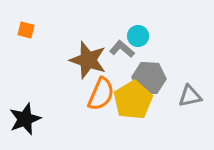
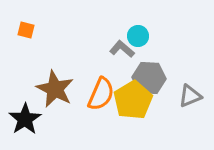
brown star: moved 33 px left, 29 px down; rotated 9 degrees clockwise
gray triangle: rotated 10 degrees counterclockwise
black star: rotated 12 degrees counterclockwise
